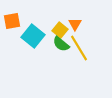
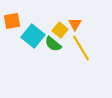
green semicircle: moved 8 px left
yellow line: moved 2 px right
